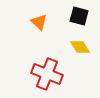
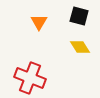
orange triangle: rotated 18 degrees clockwise
red cross: moved 17 px left, 4 px down
